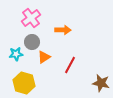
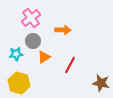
gray circle: moved 1 px right, 1 px up
yellow hexagon: moved 5 px left
